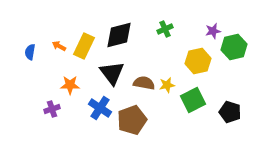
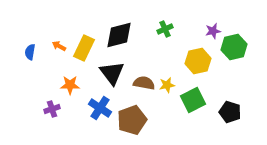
yellow rectangle: moved 2 px down
